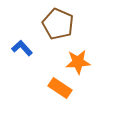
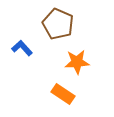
orange star: moved 1 px left
orange rectangle: moved 3 px right, 6 px down
